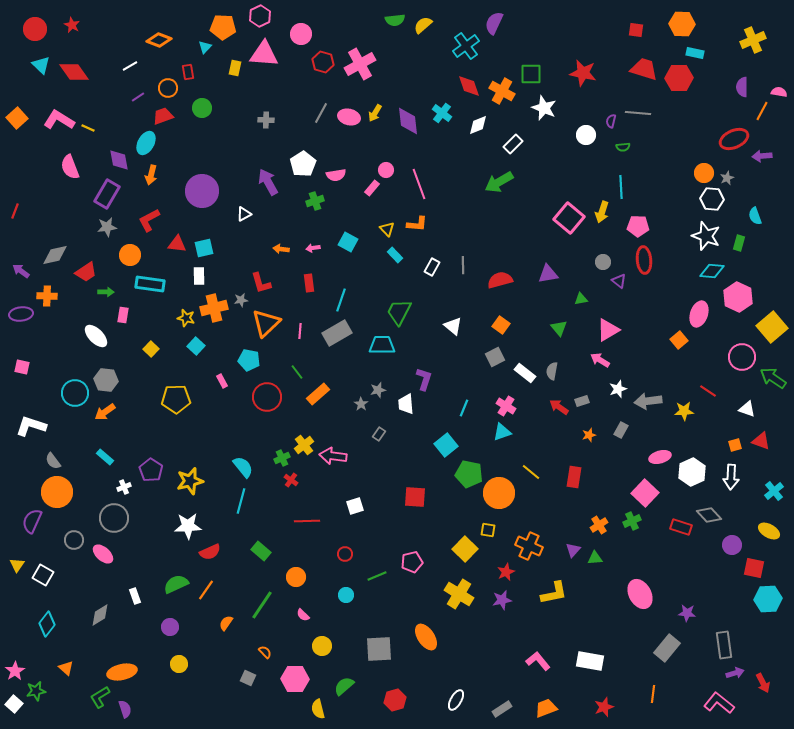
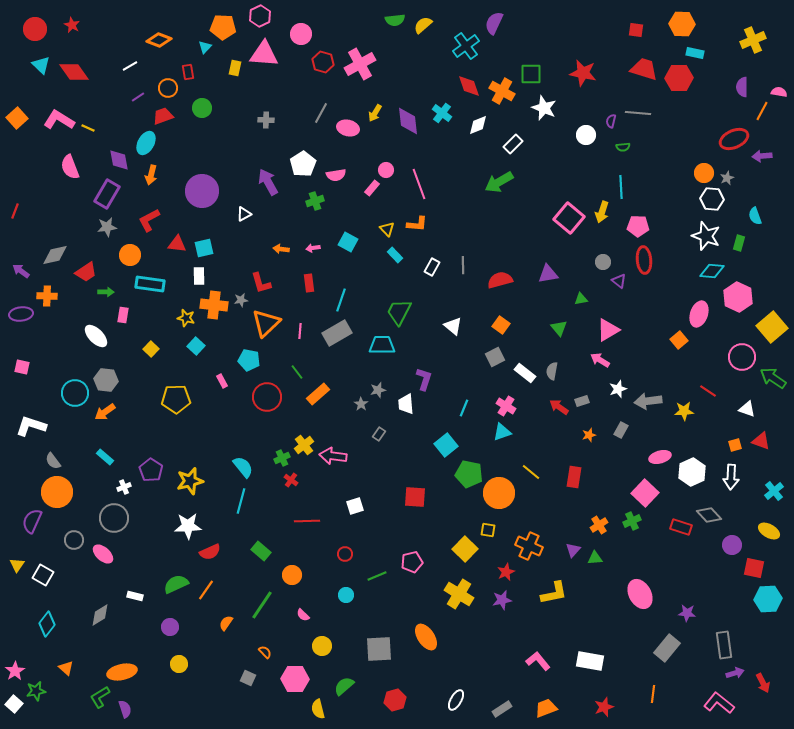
pink ellipse at (349, 117): moved 1 px left, 11 px down
orange cross at (214, 308): moved 3 px up; rotated 20 degrees clockwise
orange circle at (296, 577): moved 4 px left, 2 px up
white rectangle at (135, 596): rotated 56 degrees counterclockwise
